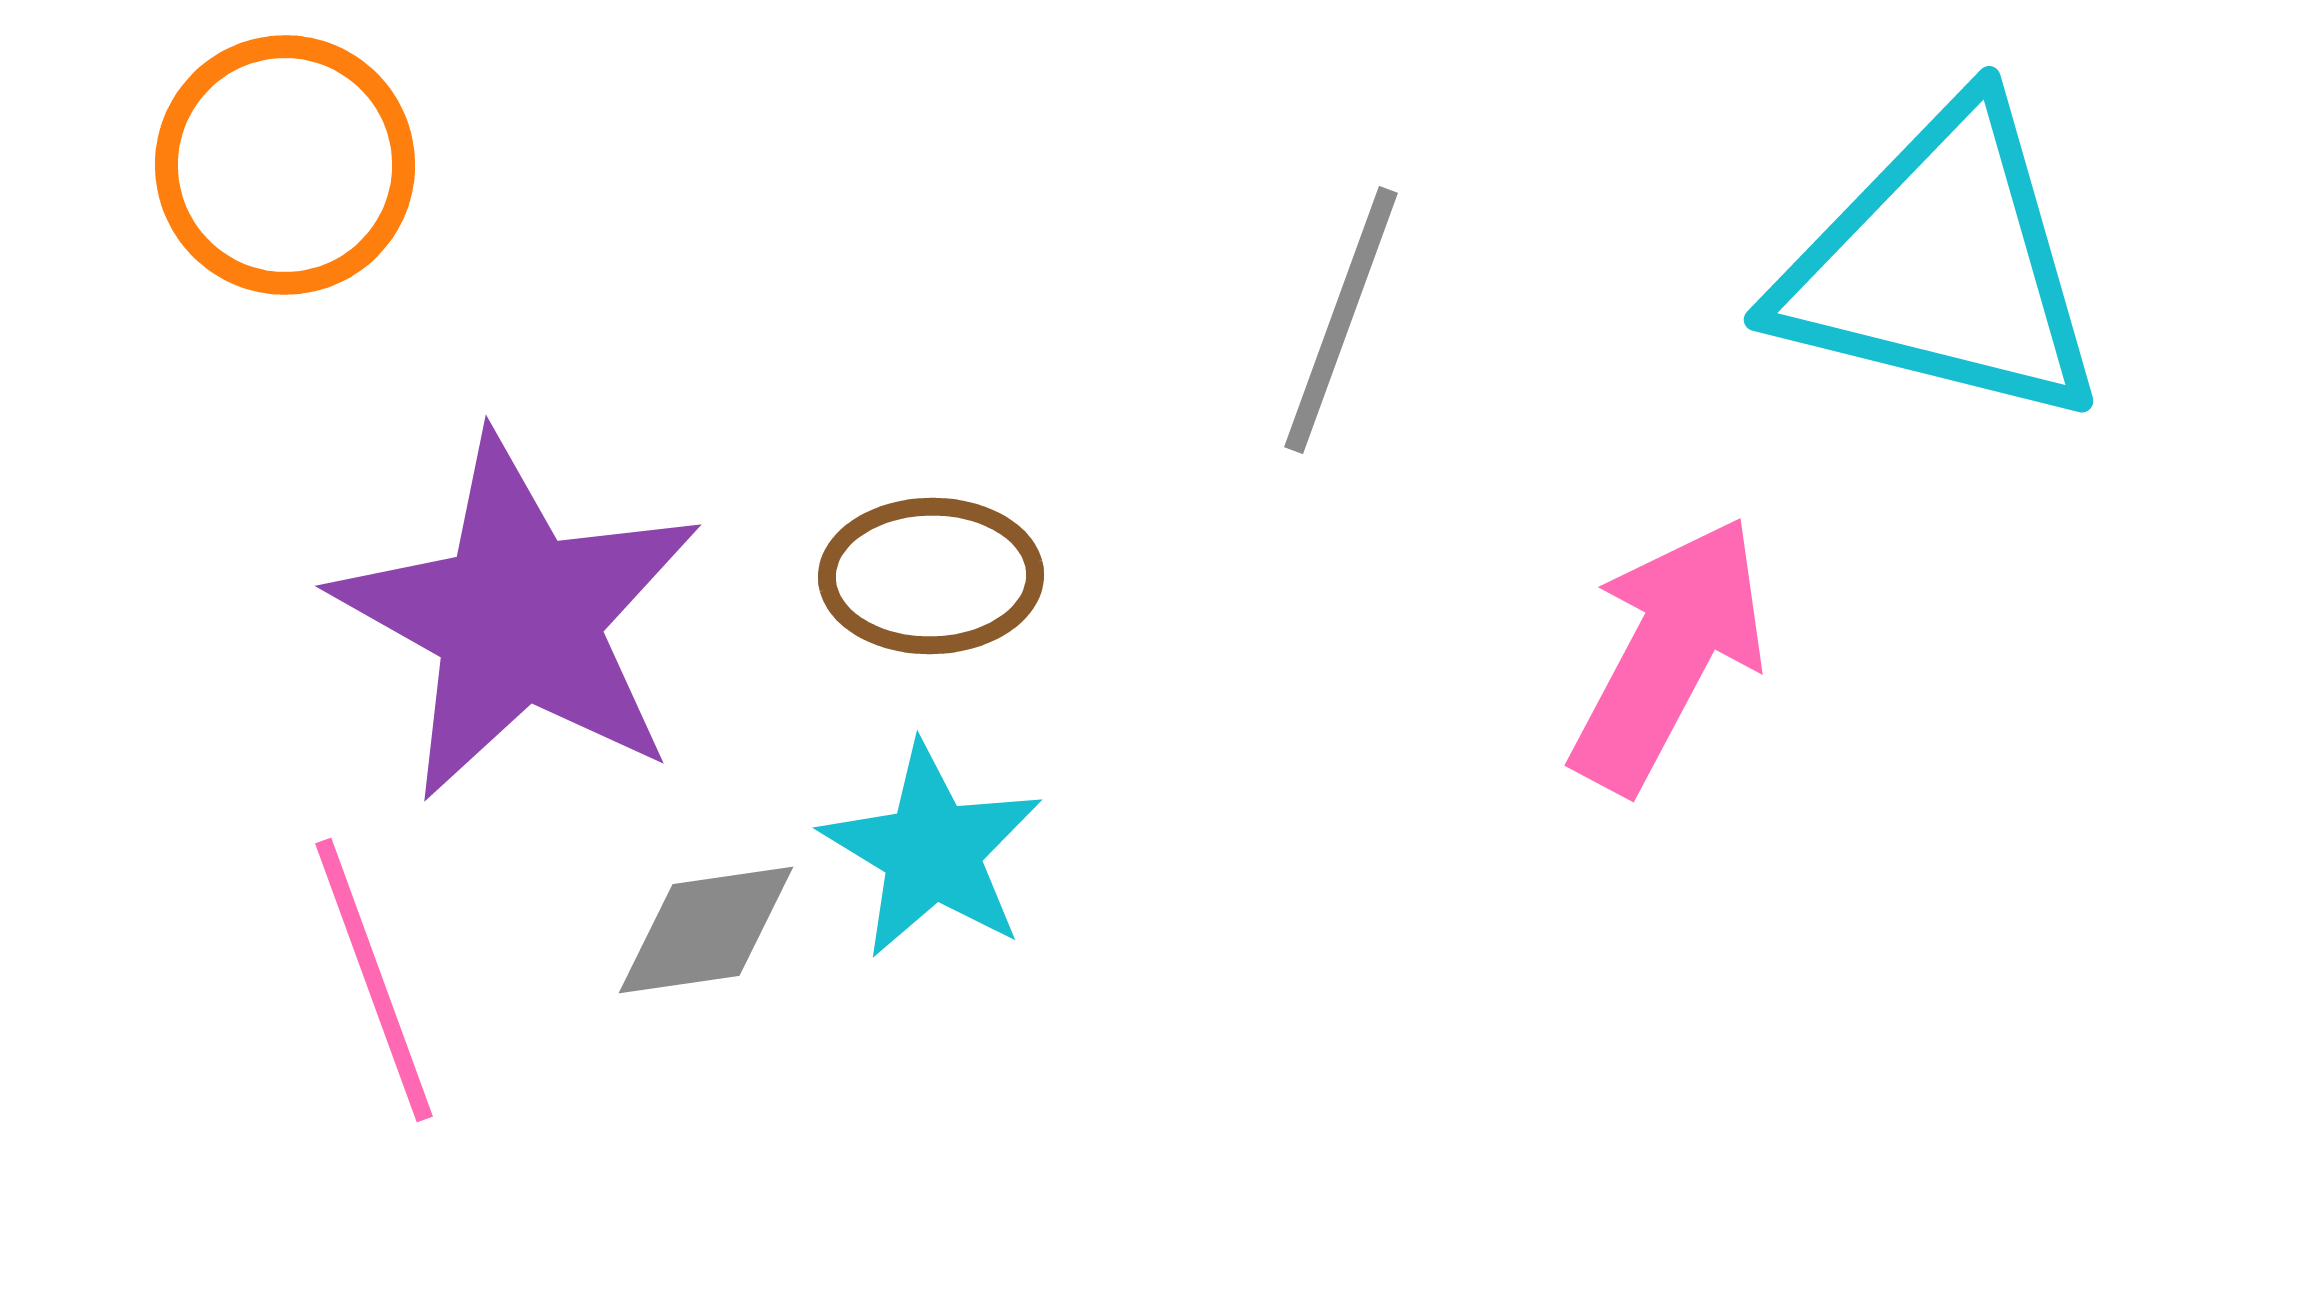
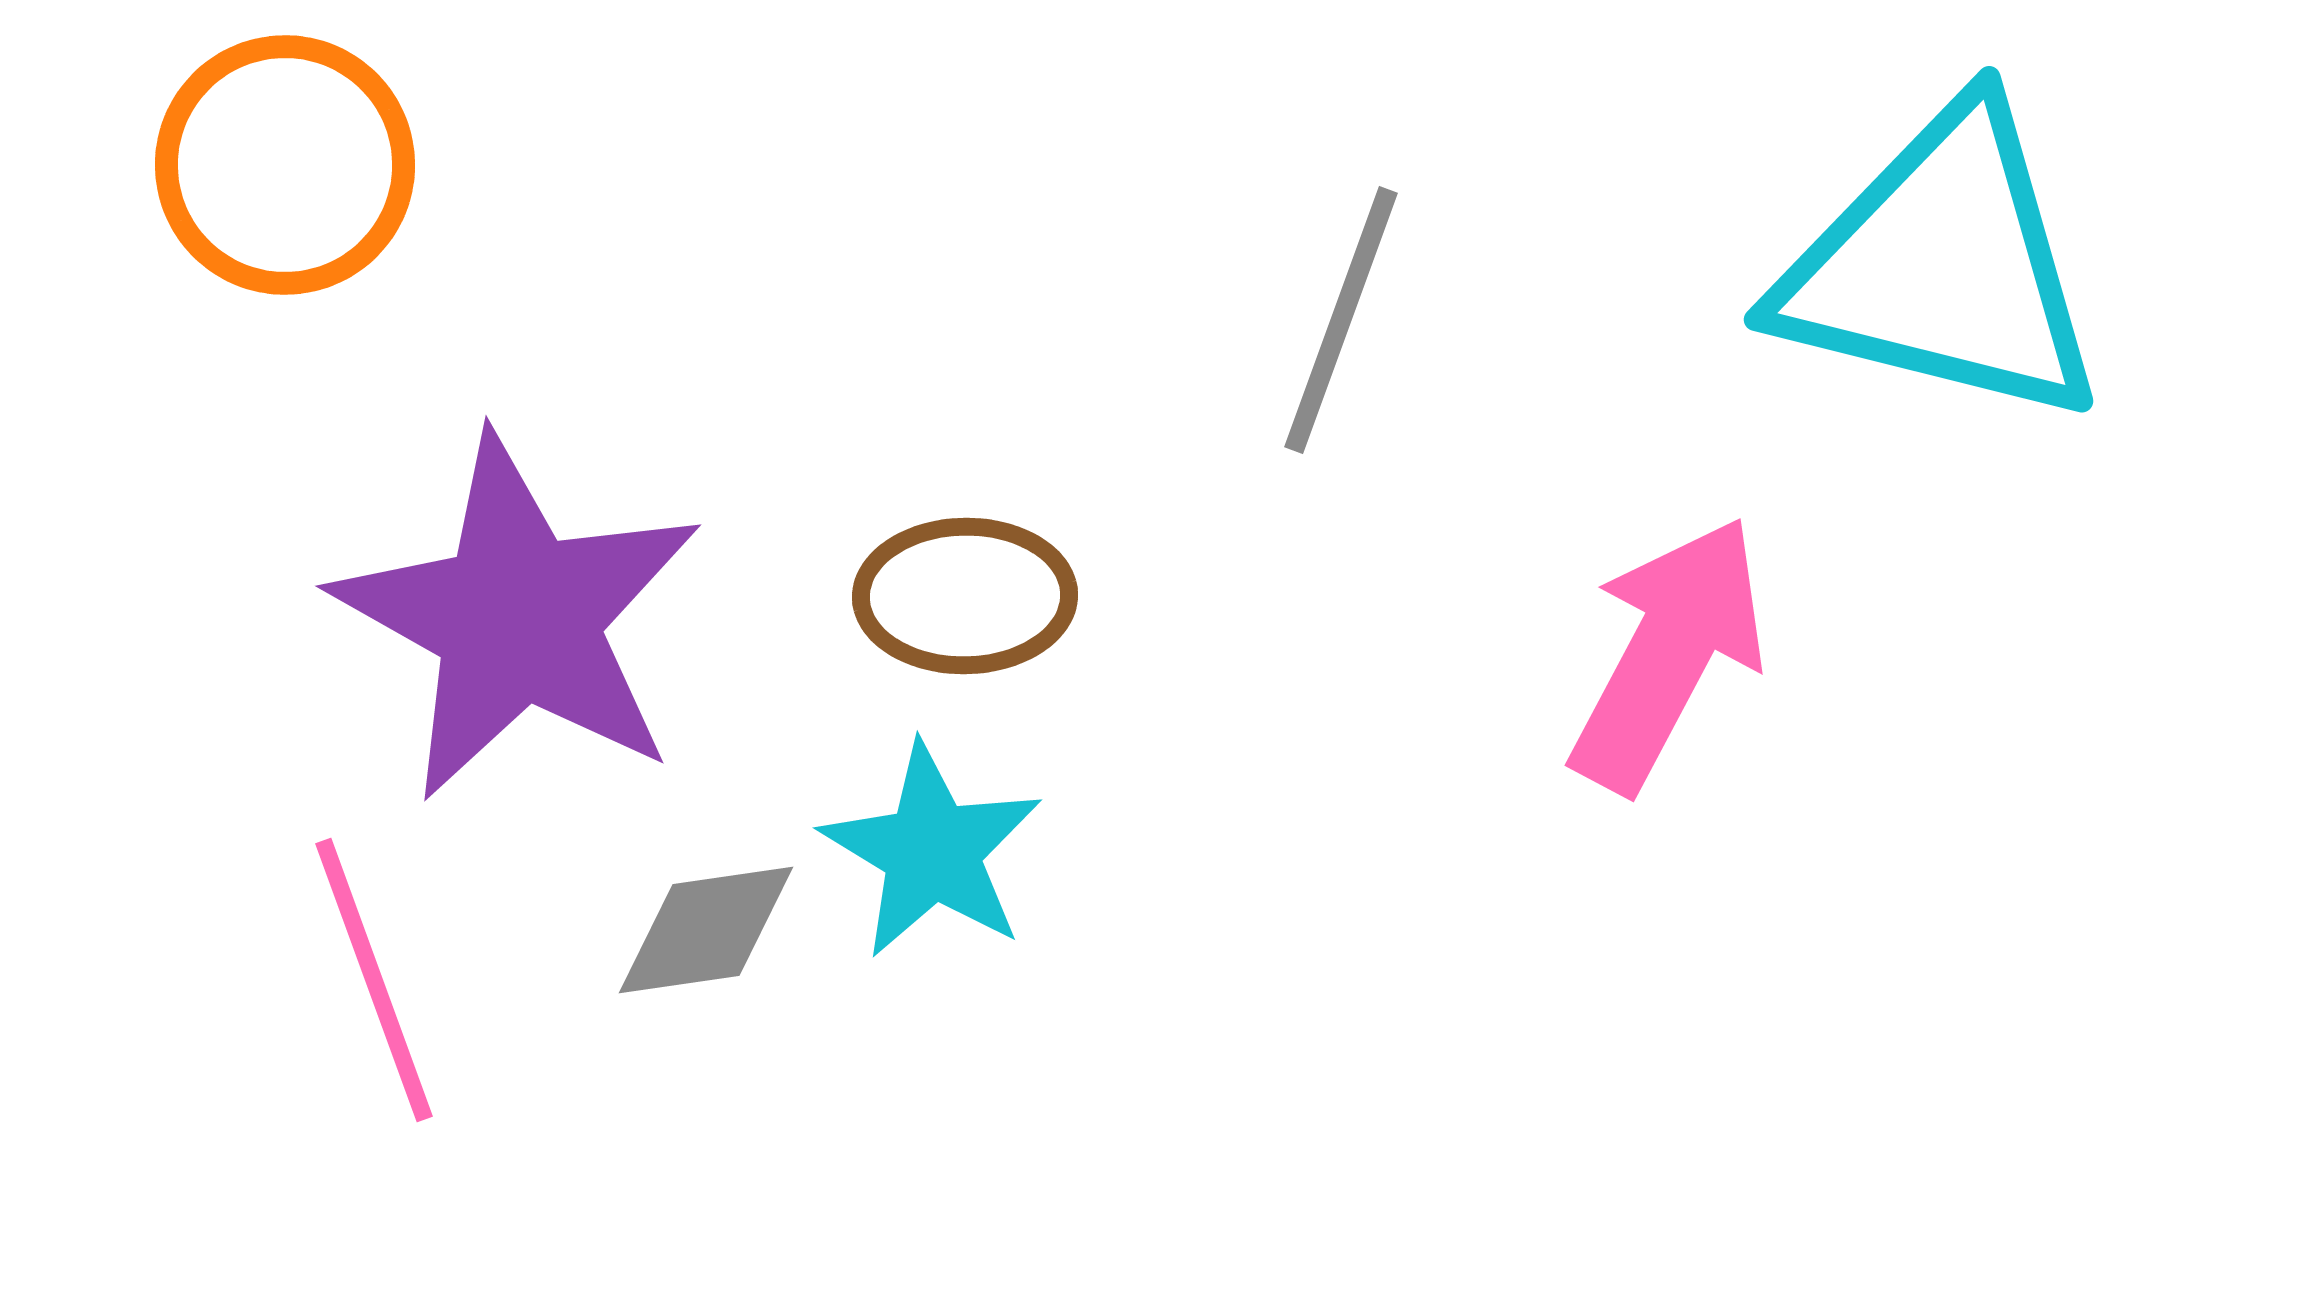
brown ellipse: moved 34 px right, 20 px down
